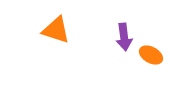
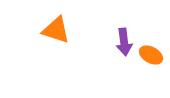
purple arrow: moved 5 px down
